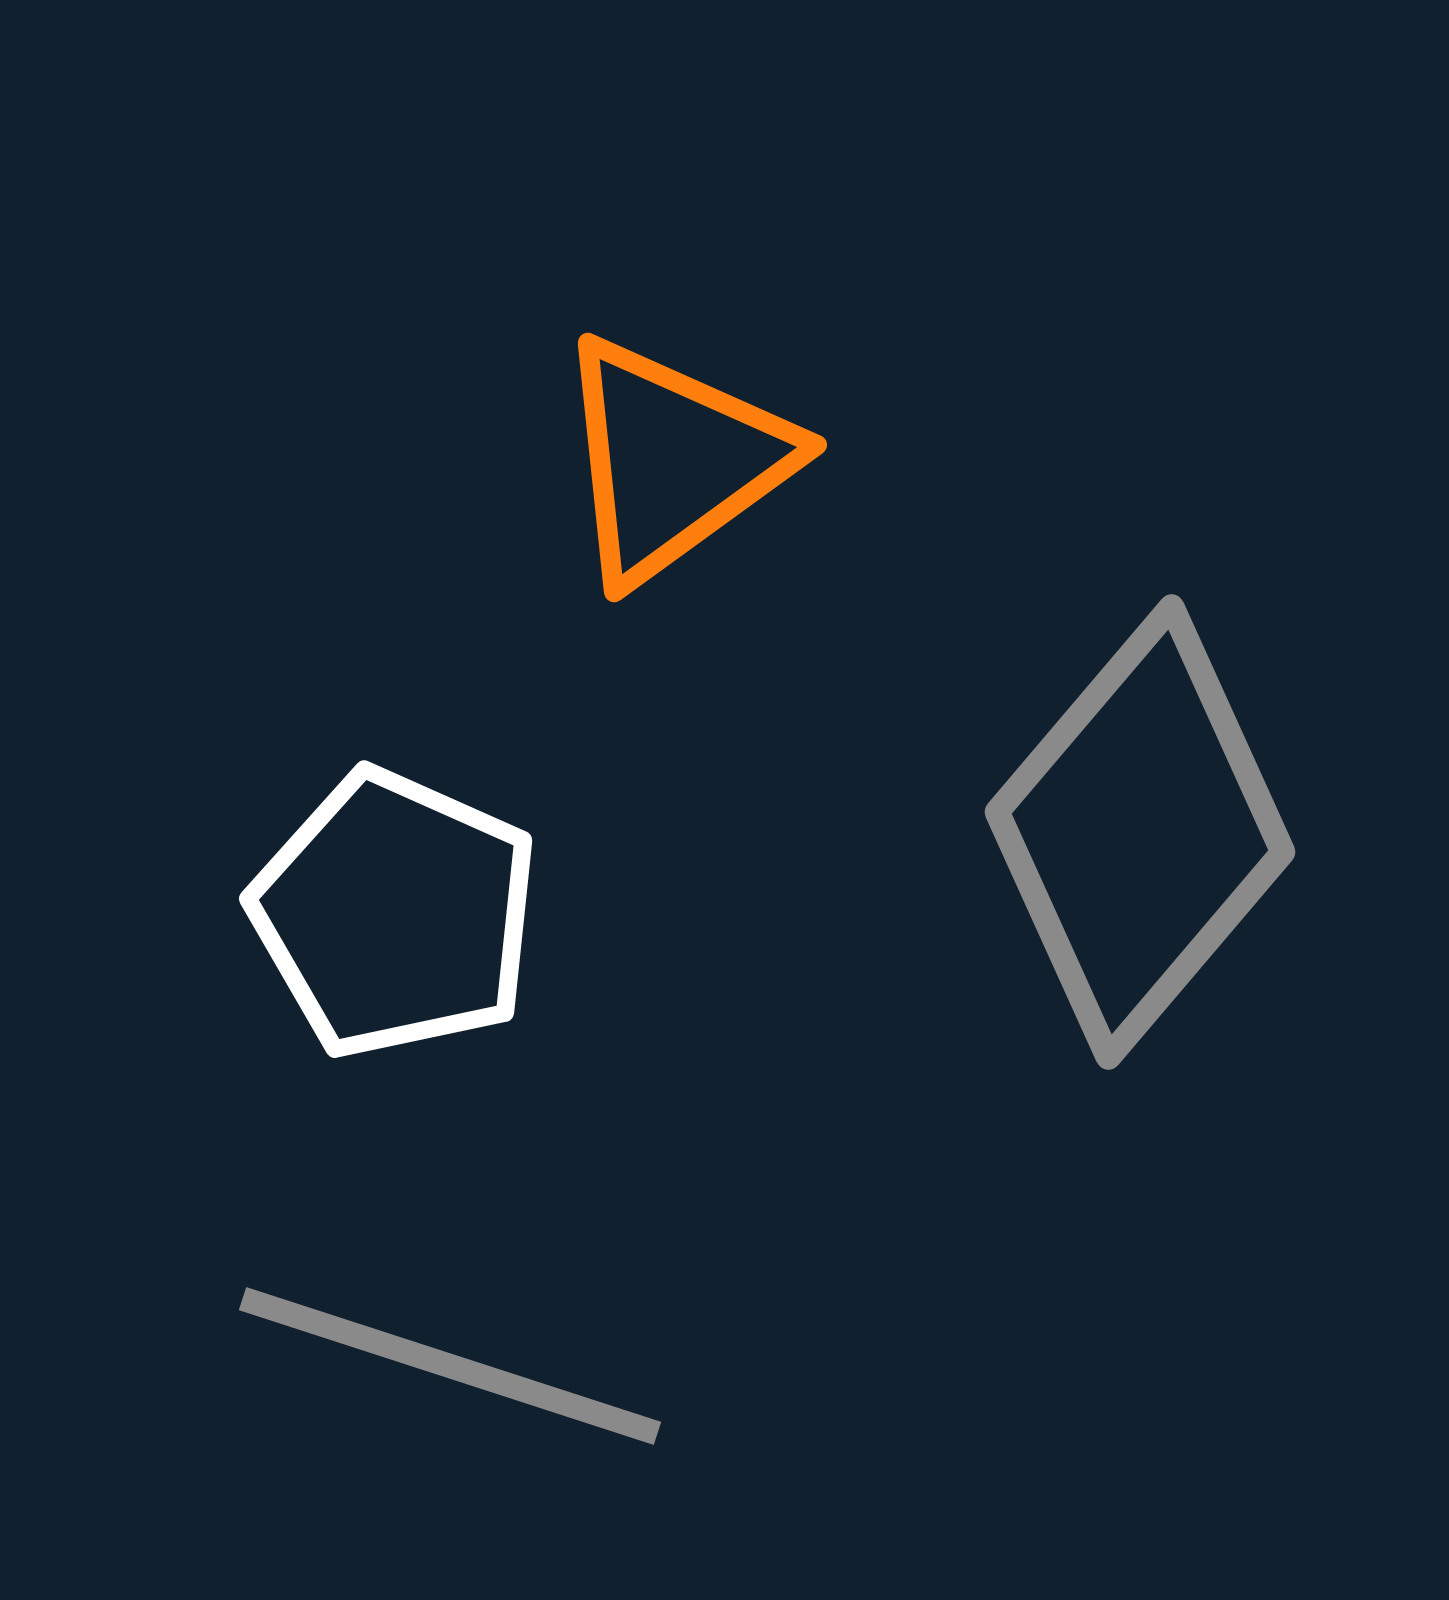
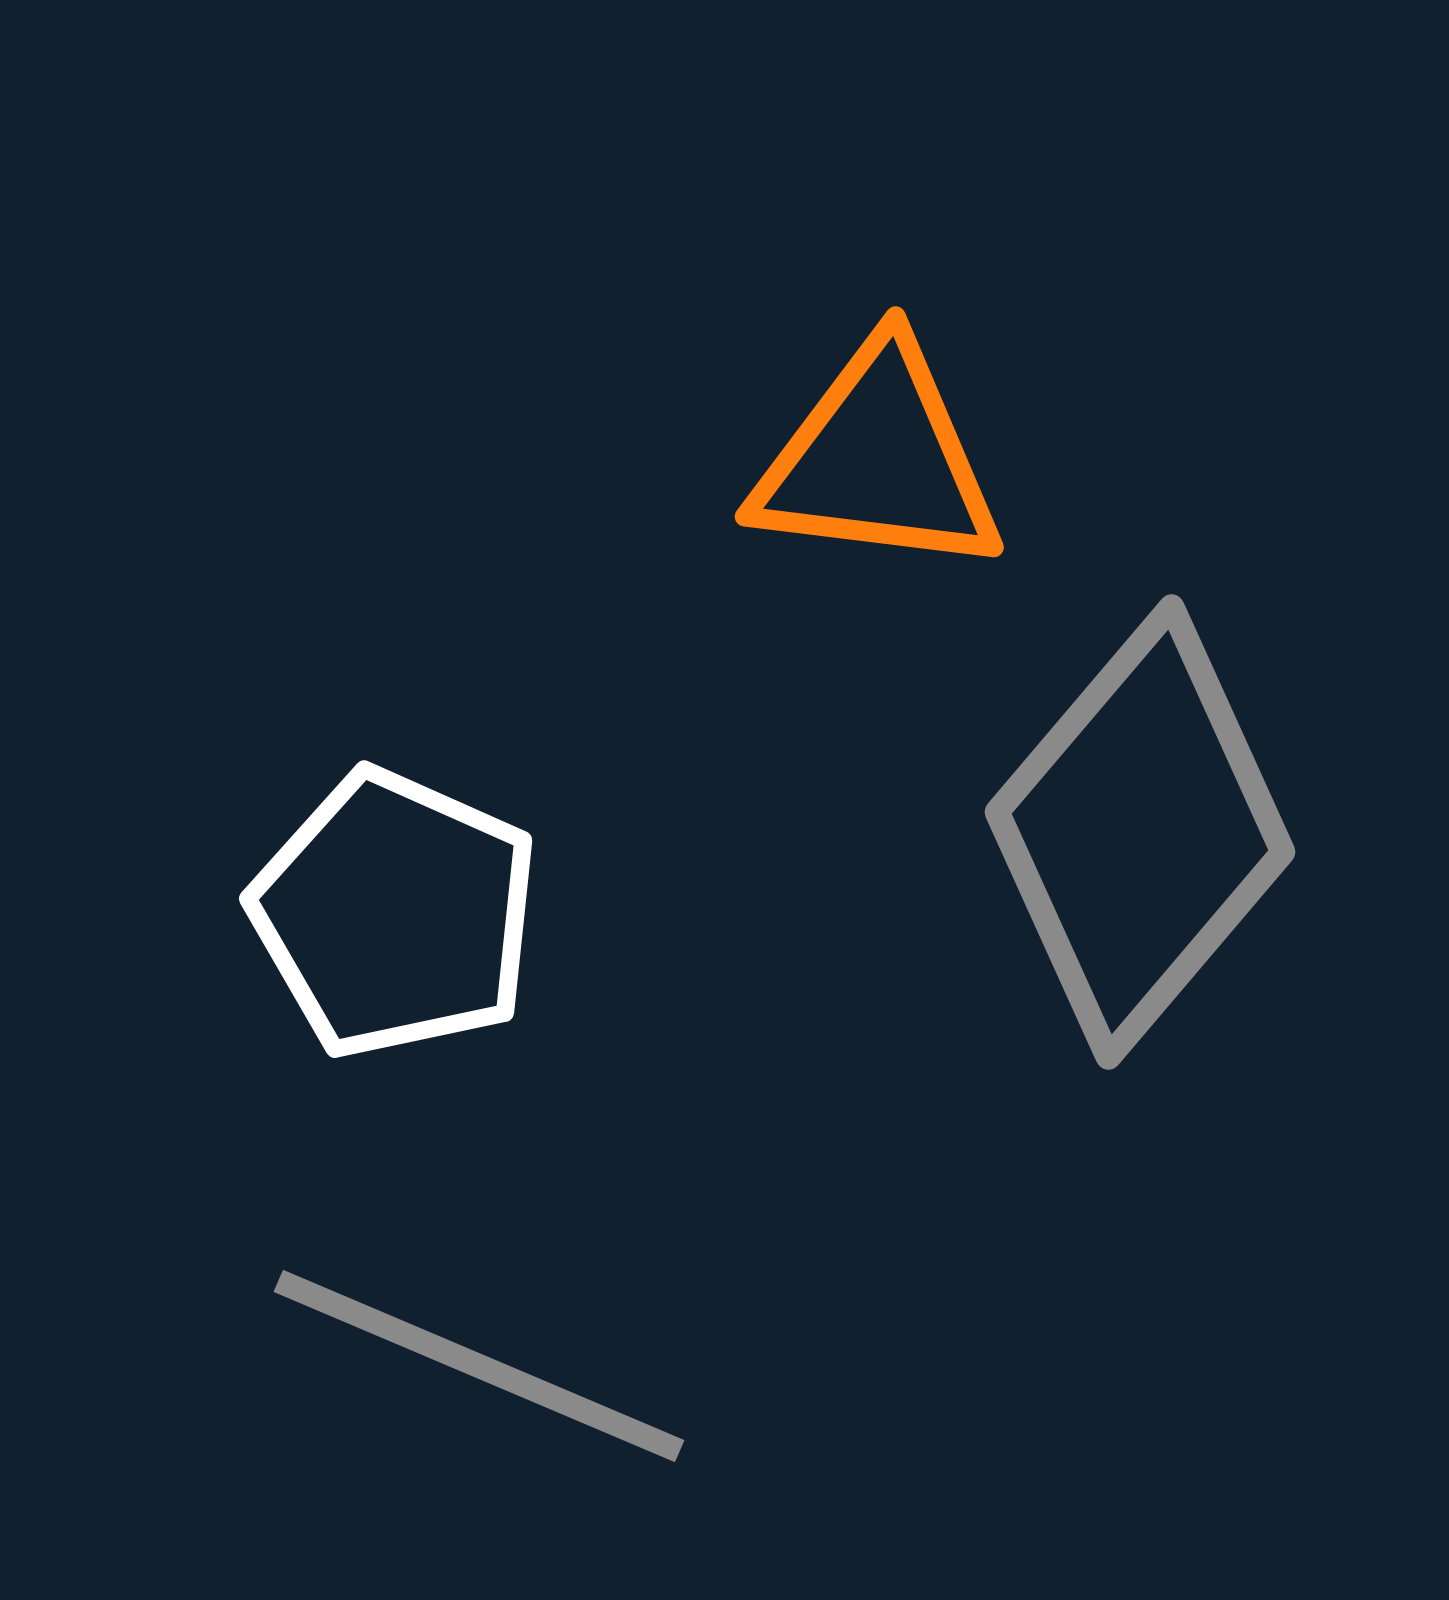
orange triangle: moved 205 px right; rotated 43 degrees clockwise
gray line: moved 29 px right; rotated 5 degrees clockwise
